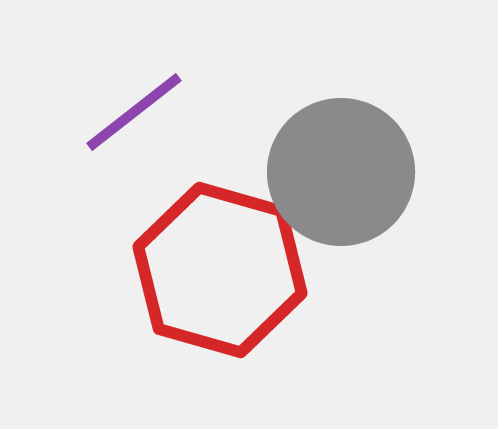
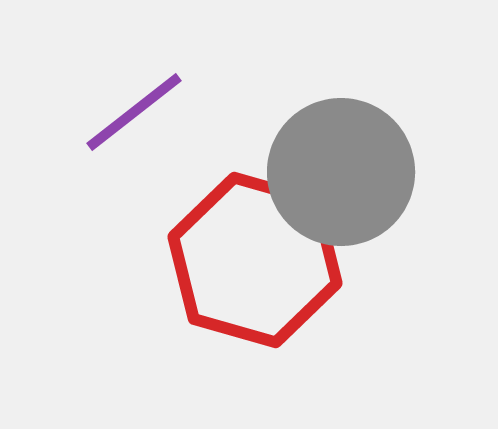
red hexagon: moved 35 px right, 10 px up
